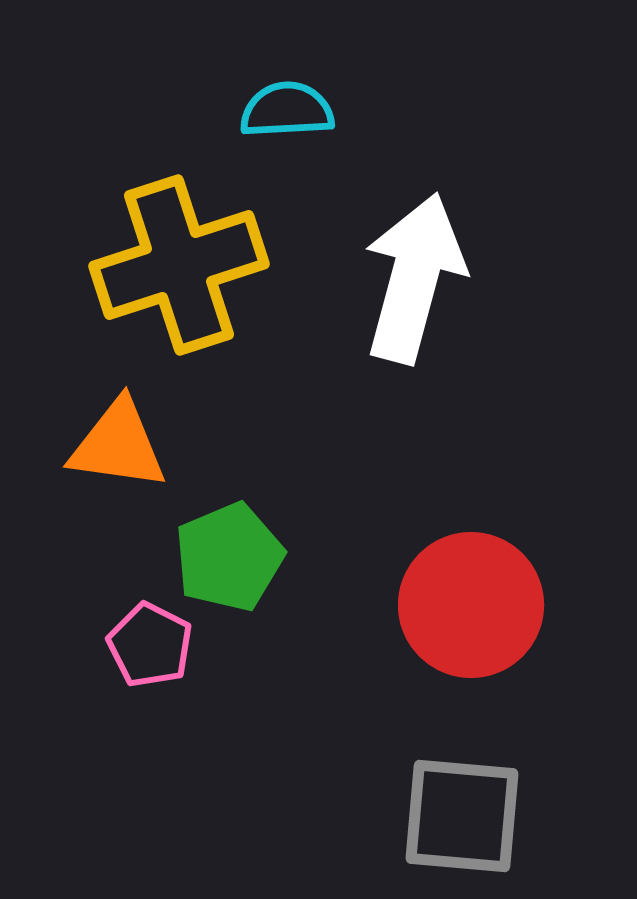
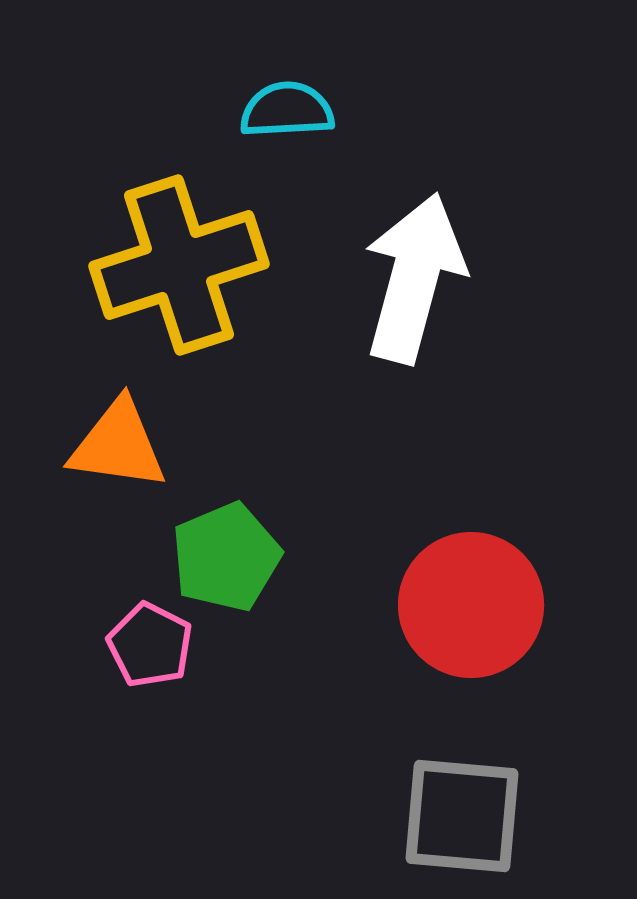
green pentagon: moved 3 px left
